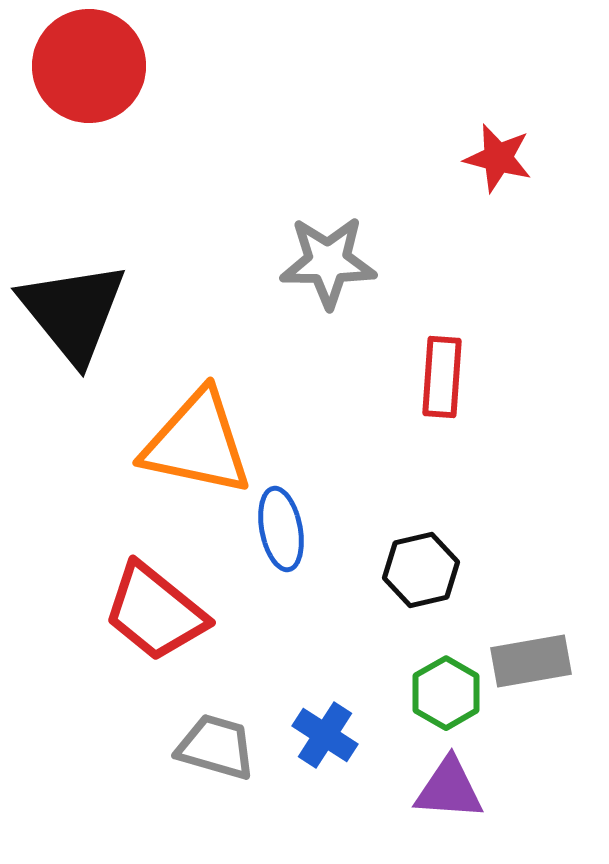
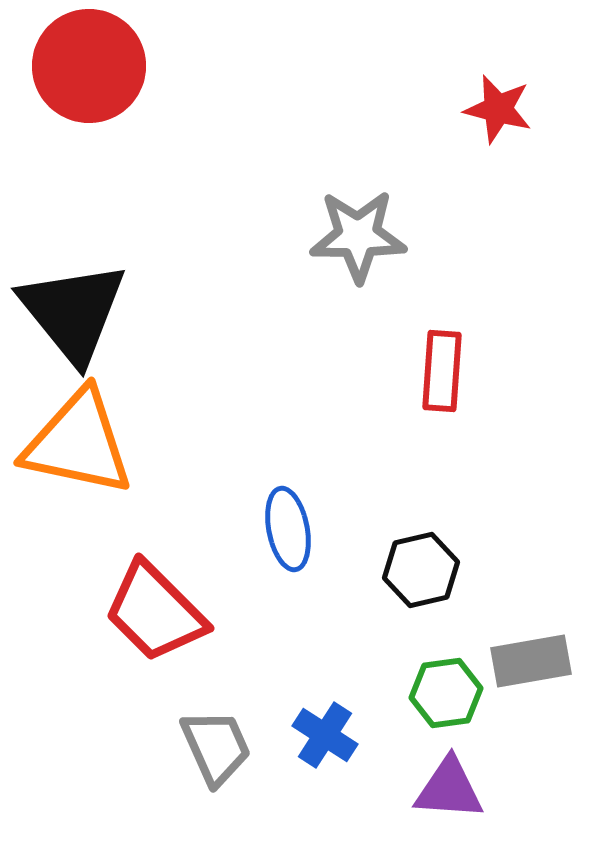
red star: moved 49 px up
gray star: moved 30 px right, 26 px up
red rectangle: moved 6 px up
orange triangle: moved 119 px left
blue ellipse: moved 7 px right
red trapezoid: rotated 6 degrees clockwise
green hexagon: rotated 22 degrees clockwise
gray trapezoid: rotated 50 degrees clockwise
